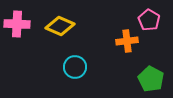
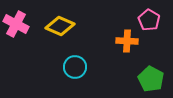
pink cross: moved 1 px left; rotated 25 degrees clockwise
orange cross: rotated 10 degrees clockwise
